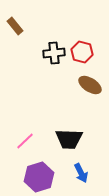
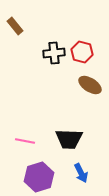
pink line: rotated 54 degrees clockwise
